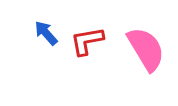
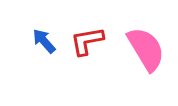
blue arrow: moved 2 px left, 8 px down
